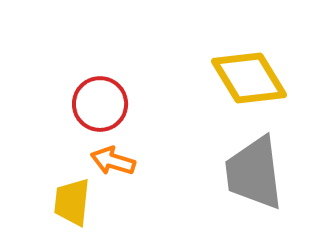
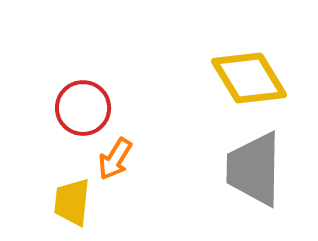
red circle: moved 17 px left, 4 px down
orange arrow: moved 2 px right, 2 px up; rotated 75 degrees counterclockwise
gray trapezoid: moved 4 px up; rotated 8 degrees clockwise
